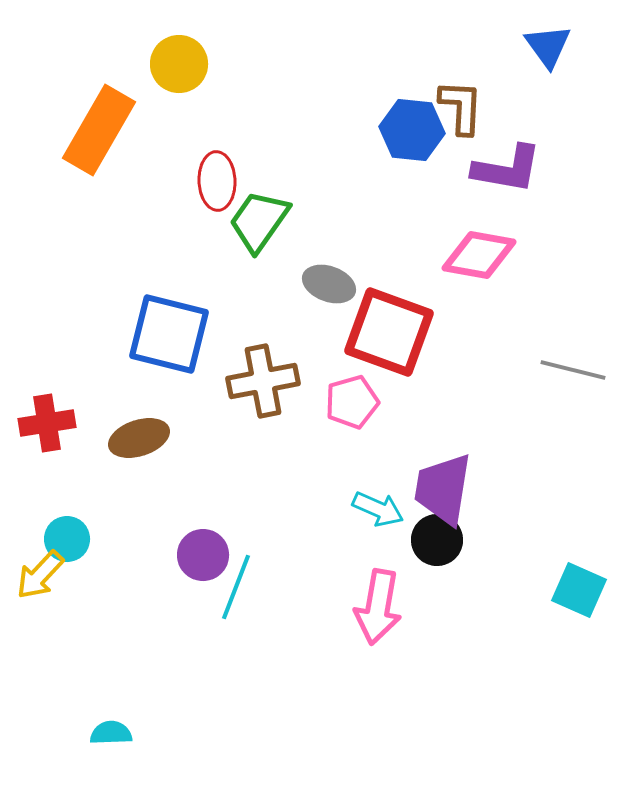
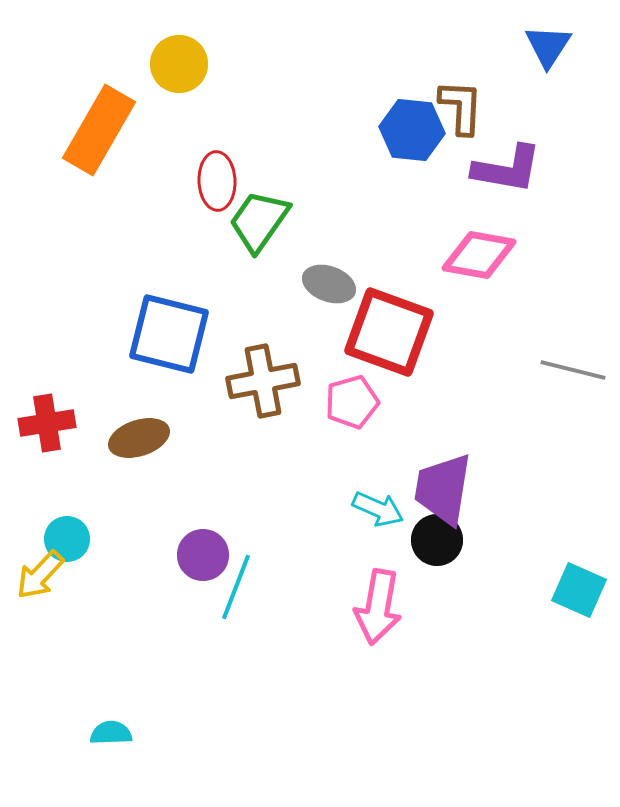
blue triangle: rotated 9 degrees clockwise
